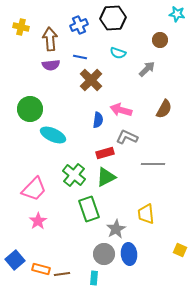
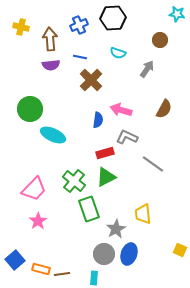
gray arrow: rotated 12 degrees counterclockwise
gray line: rotated 35 degrees clockwise
green cross: moved 6 px down
yellow trapezoid: moved 3 px left
blue ellipse: rotated 25 degrees clockwise
